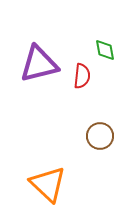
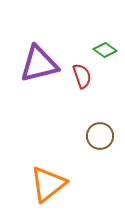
green diamond: rotated 45 degrees counterclockwise
red semicircle: rotated 25 degrees counterclockwise
orange triangle: rotated 39 degrees clockwise
